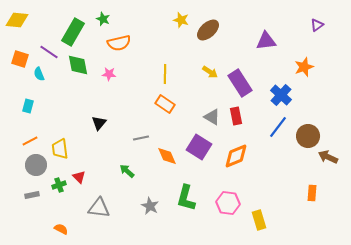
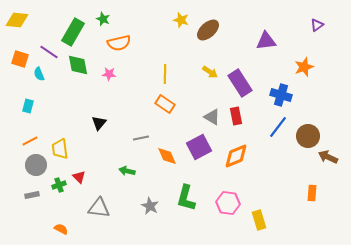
blue cross at (281, 95): rotated 25 degrees counterclockwise
purple square at (199, 147): rotated 30 degrees clockwise
green arrow at (127, 171): rotated 28 degrees counterclockwise
